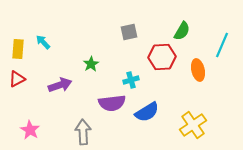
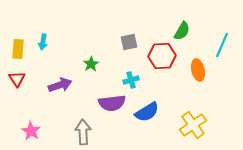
gray square: moved 10 px down
cyan arrow: rotated 126 degrees counterclockwise
red hexagon: moved 1 px up
red triangle: rotated 36 degrees counterclockwise
pink star: moved 1 px right, 1 px down
